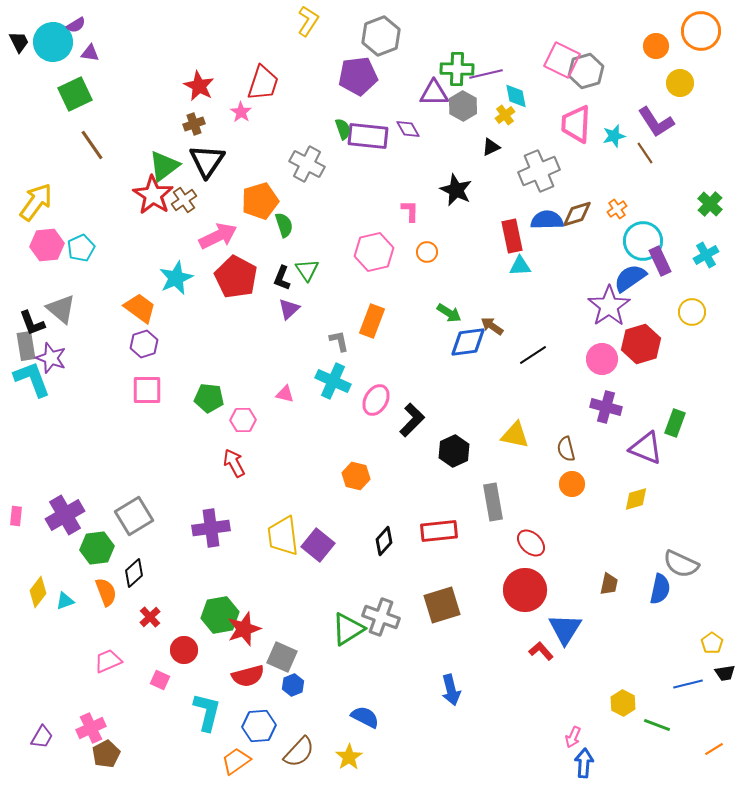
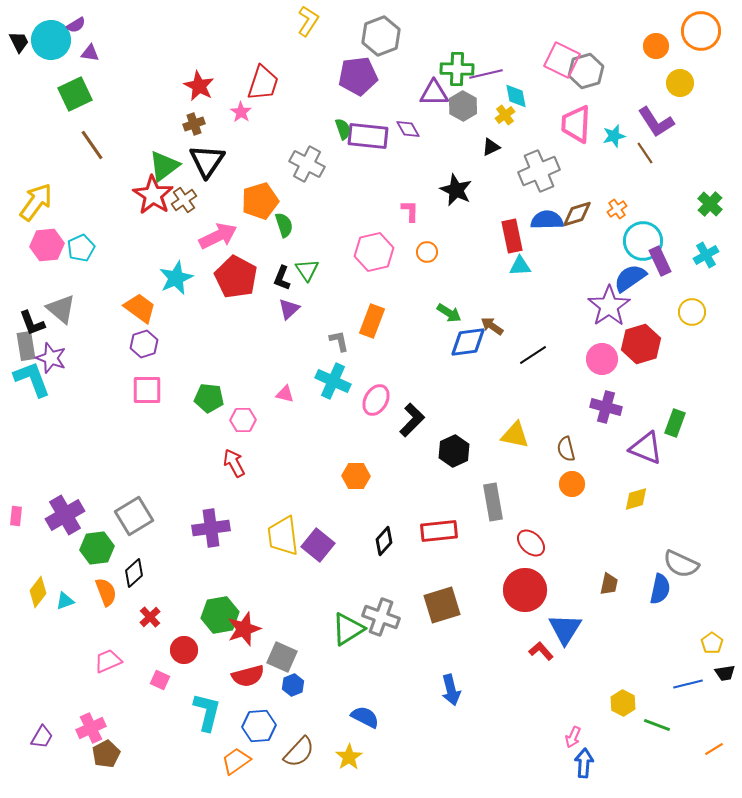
cyan circle at (53, 42): moved 2 px left, 2 px up
orange hexagon at (356, 476): rotated 12 degrees counterclockwise
